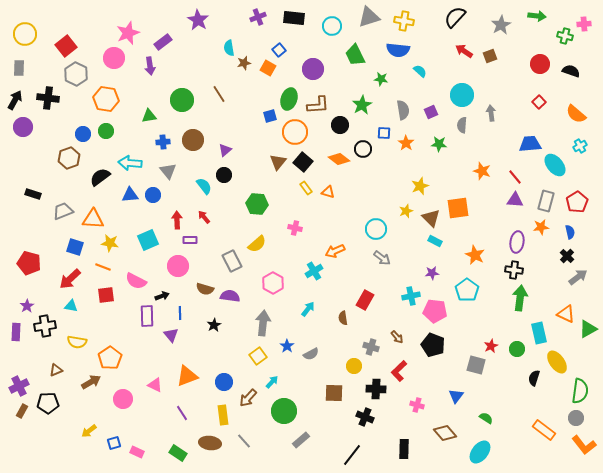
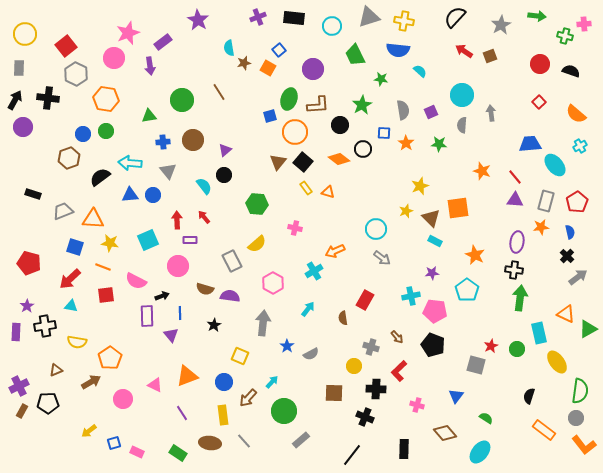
brown line at (219, 94): moved 2 px up
yellow square at (258, 356): moved 18 px left; rotated 30 degrees counterclockwise
black semicircle at (534, 378): moved 5 px left, 18 px down
